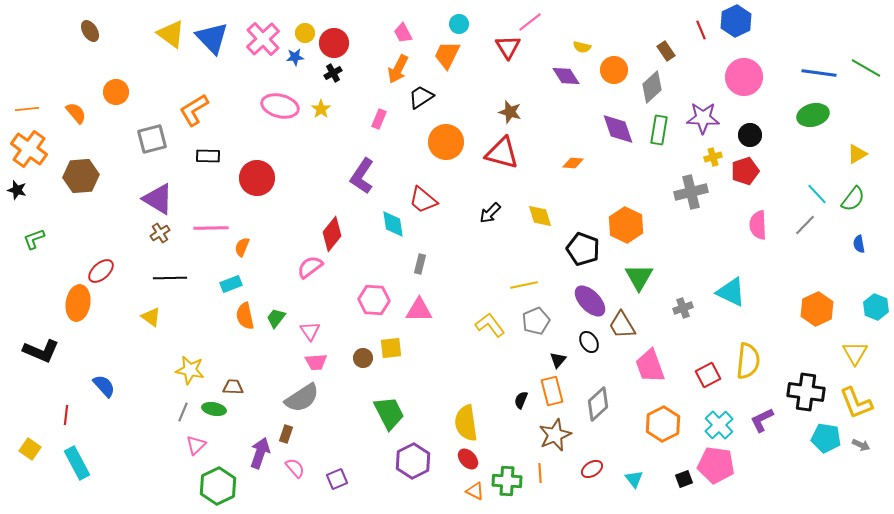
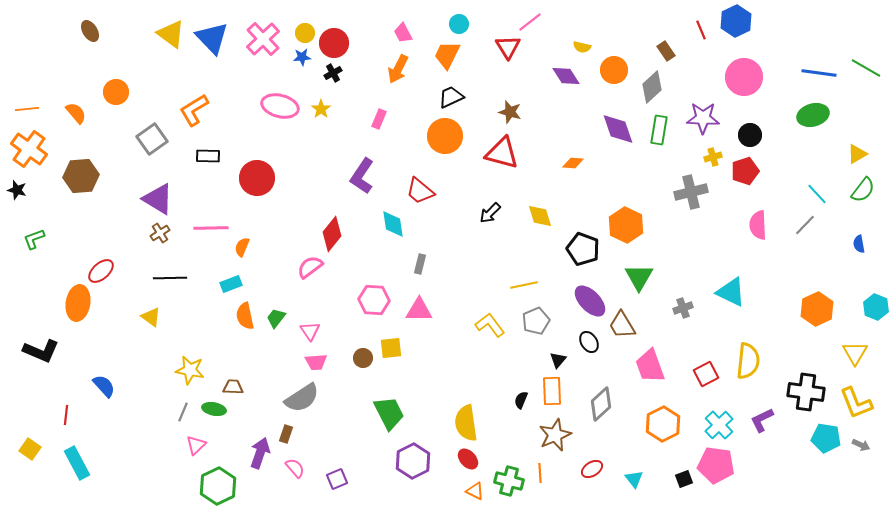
blue star at (295, 57): moved 7 px right
black trapezoid at (421, 97): moved 30 px right; rotated 8 degrees clockwise
gray square at (152, 139): rotated 20 degrees counterclockwise
orange circle at (446, 142): moved 1 px left, 6 px up
green semicircle at (853, 199): moved 10 px right, 9 px up
red trapezoid at (423, 200): moved 3 px left, 9 px up
red square at (708, 375): moved 2 px left, 1 px up
orange rectangle at (552, 391): rotated 12 degrees clockwise
gray diamond at (598, 404): moved 3 px right
green cross at (507, 481): moved 2 px right; rotated 12 degrees clockwise
